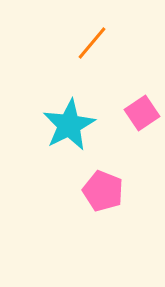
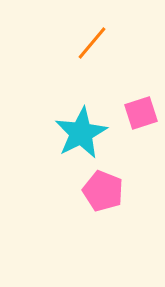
pink square: moved 1 px left; rotated 16 degrees clockwise
cyan star: moved 12 px right, 8 px down
